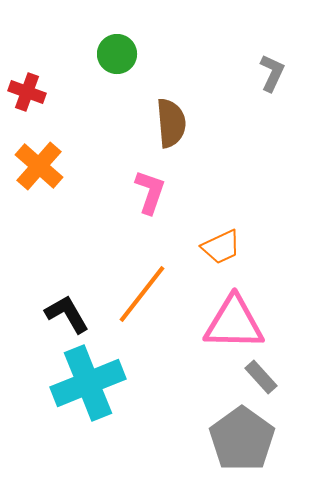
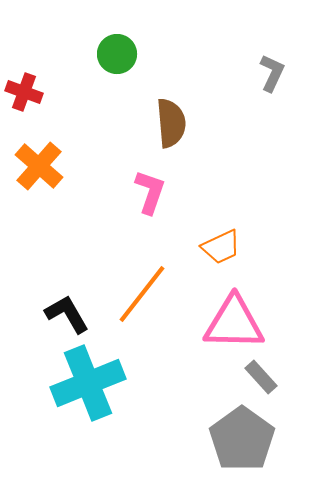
red cross: moved 3 px left
